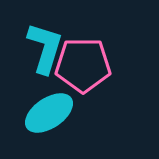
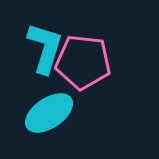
pink pentagon: moved 3 px up; rotated 6 degrees clockwise
